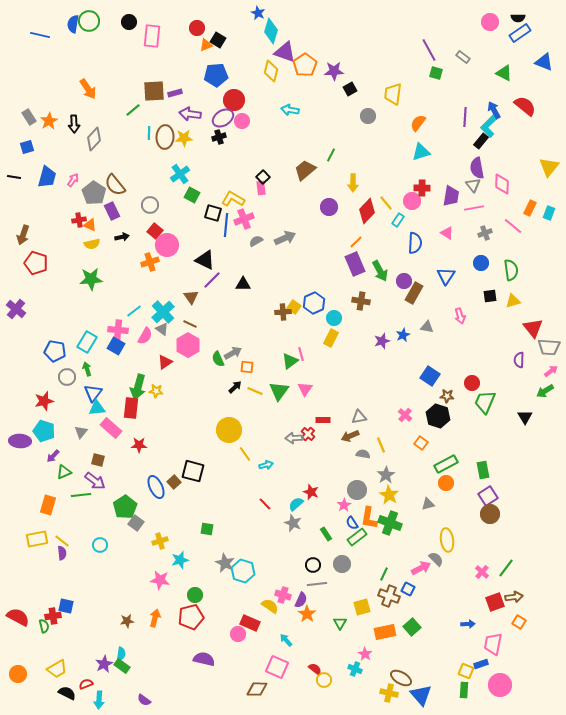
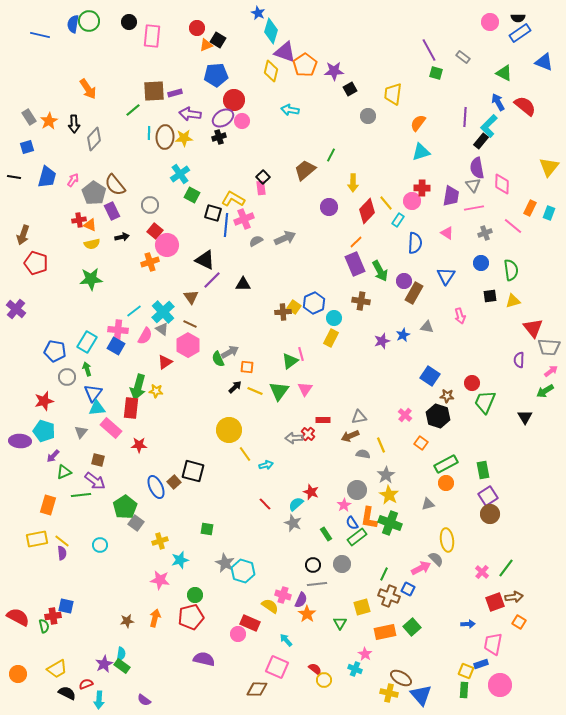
blue arrow at (494, 110): moved 4 px right, 8 px up
gray arrow at (233, 353): moved 3 px left, 1 px up
